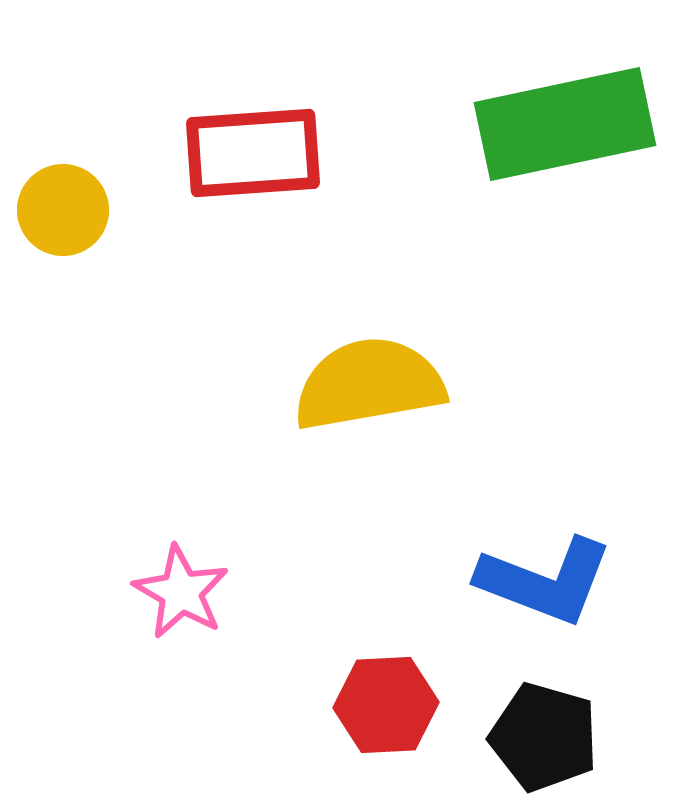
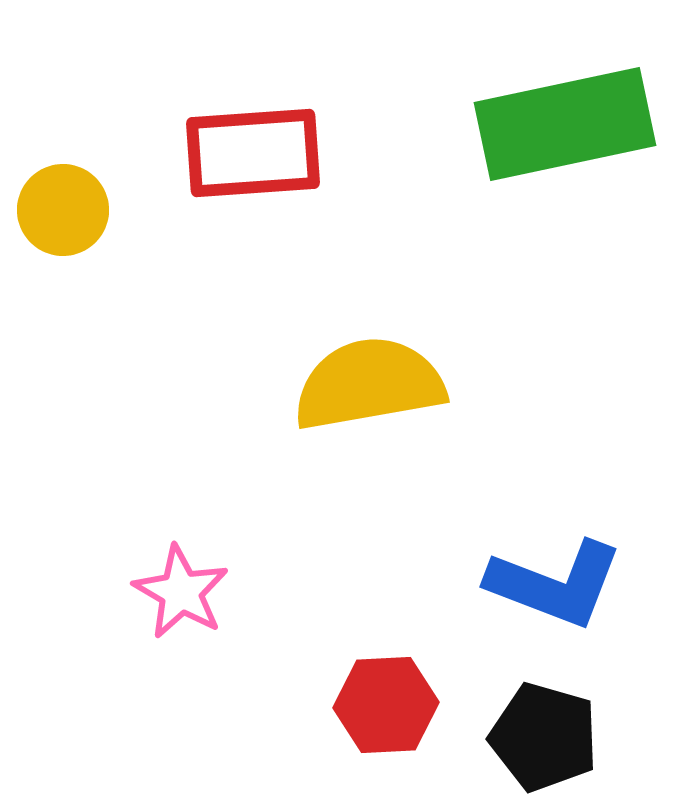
blue L-shape: moved 10 px right, 3 px down
